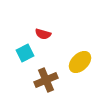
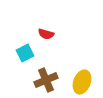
red semicircle: moved 3 px right
yellow ellipse: moved 2 px right, 20 px down; rotated 25 degrees counterclockwise
